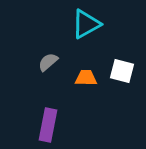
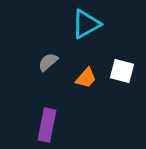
orange trapezoid: rotated 130 degrees clockwise
purple rectangle: moved 1 px left
